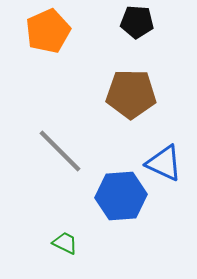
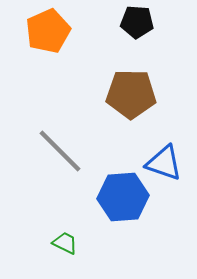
blue triangle: rotated 6 degrees counterclockwise
blue hexagon: moved 2 px right, 1 px down
